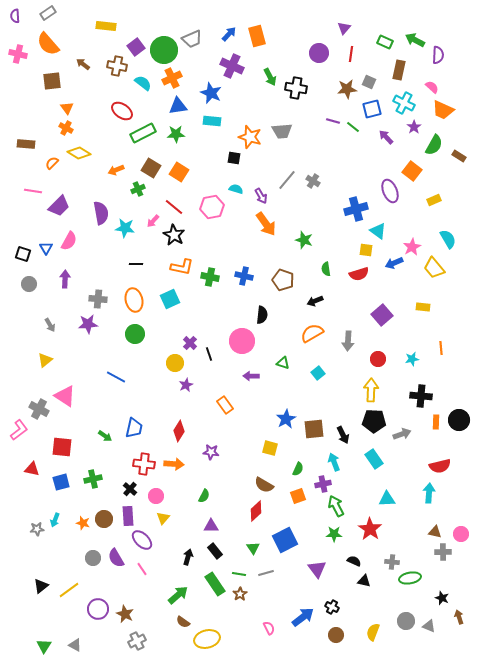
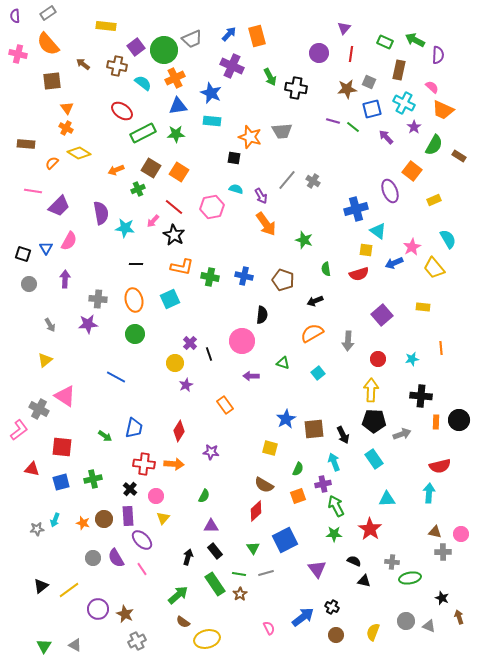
orange cross at (172, 78): moved 3 px right
